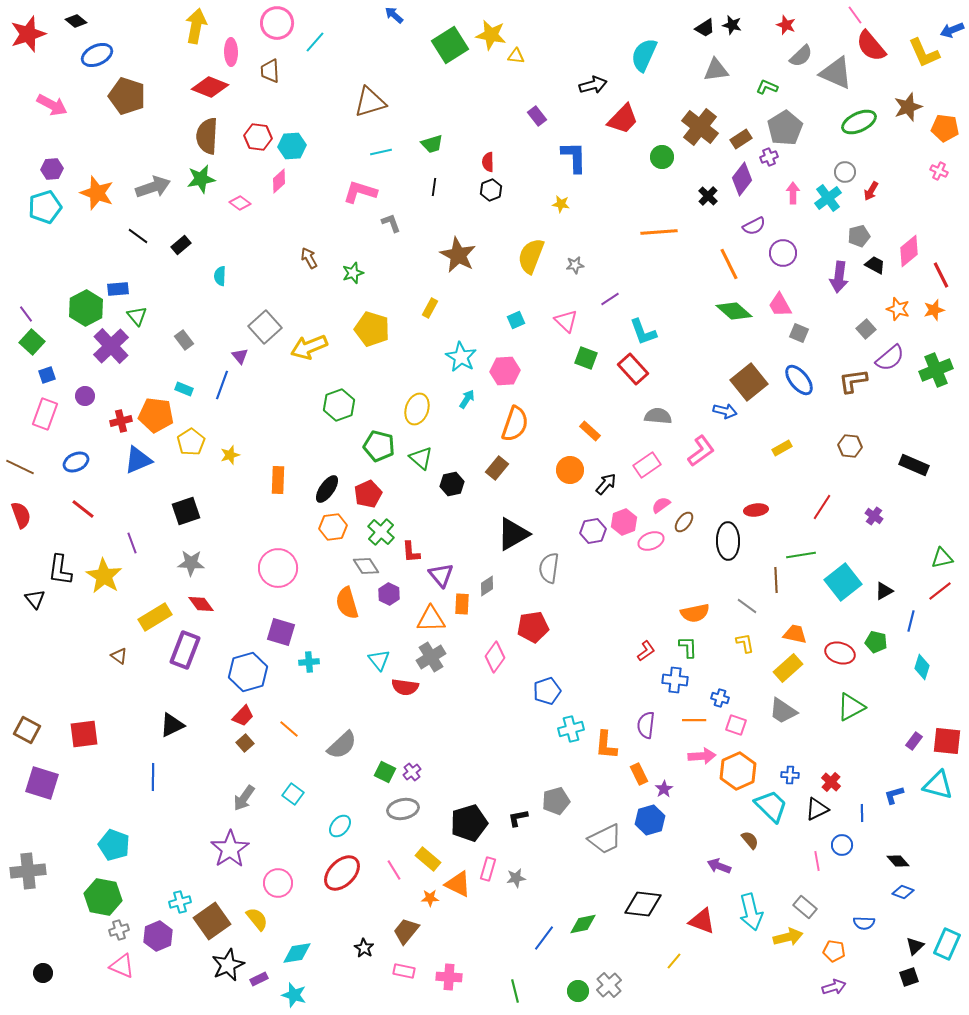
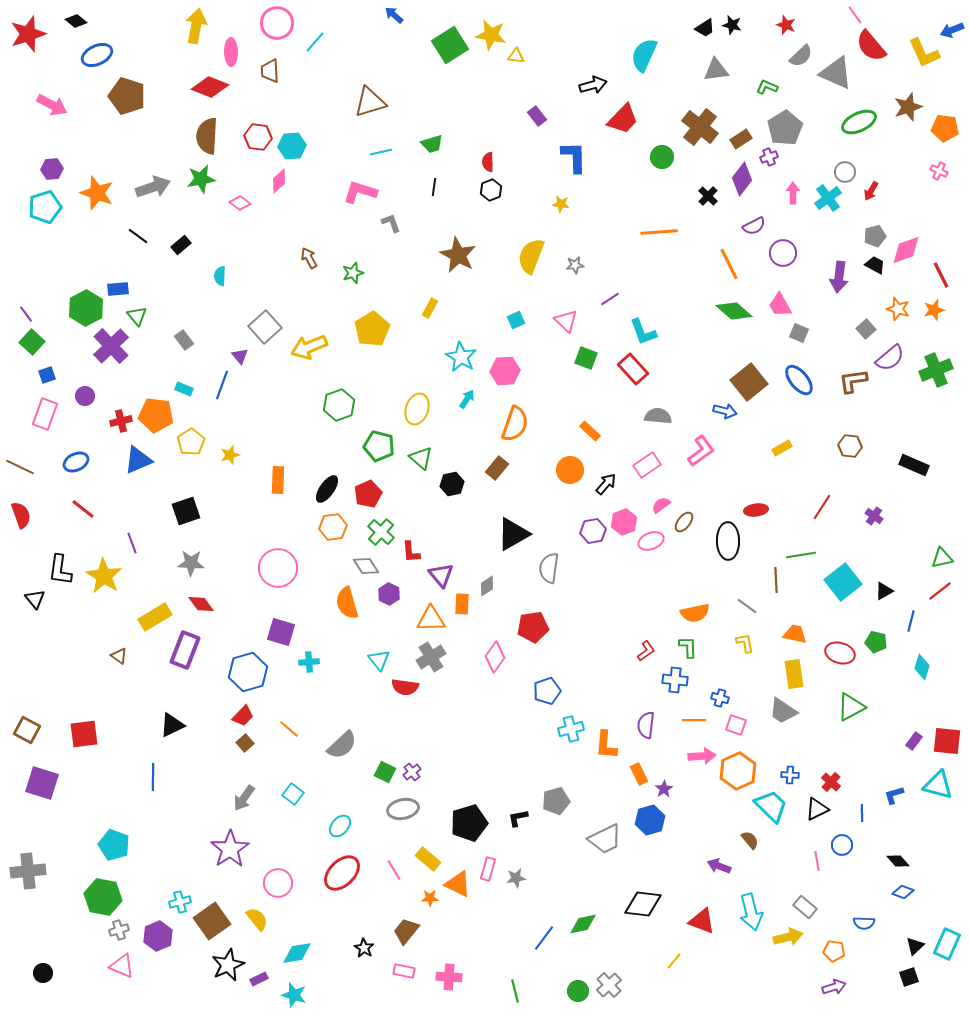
gray pentagon at (859, 236): moved 16 px right
pink diamond at (909, 251): moved 3 px left, 1 px up; rotated 20 degrees clockwise
yellow pentagon at (372, 329): rotated 24 degrees clockwise
yellow rectangle at (788, 668): moved 6 px right, 6 px down; rotated 56 degrees counterclockwise
